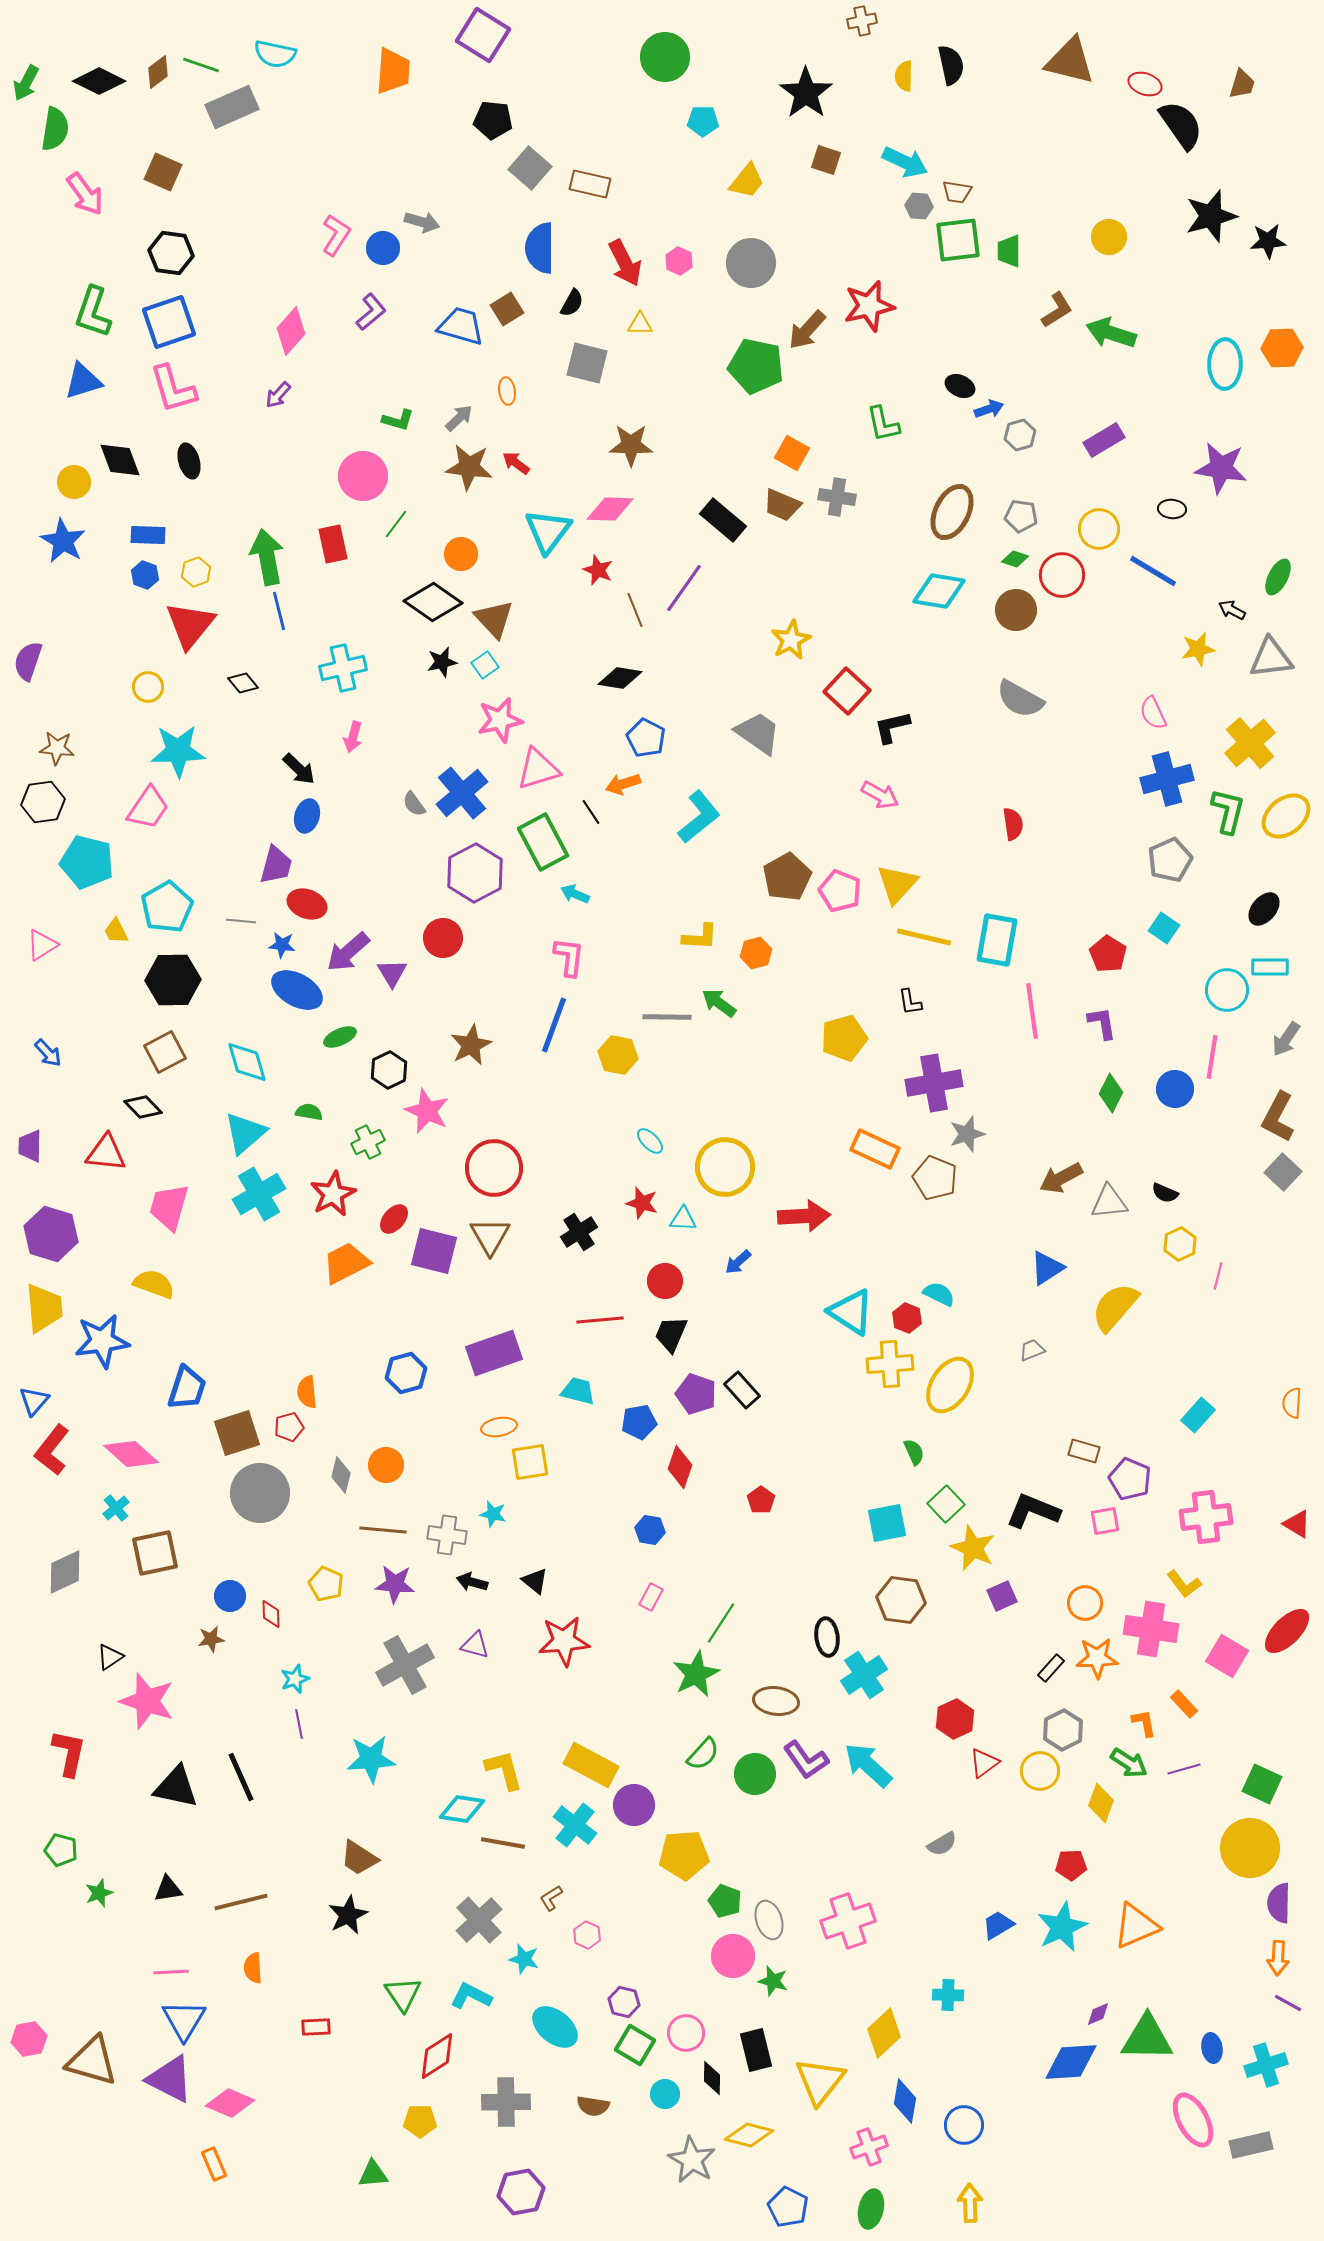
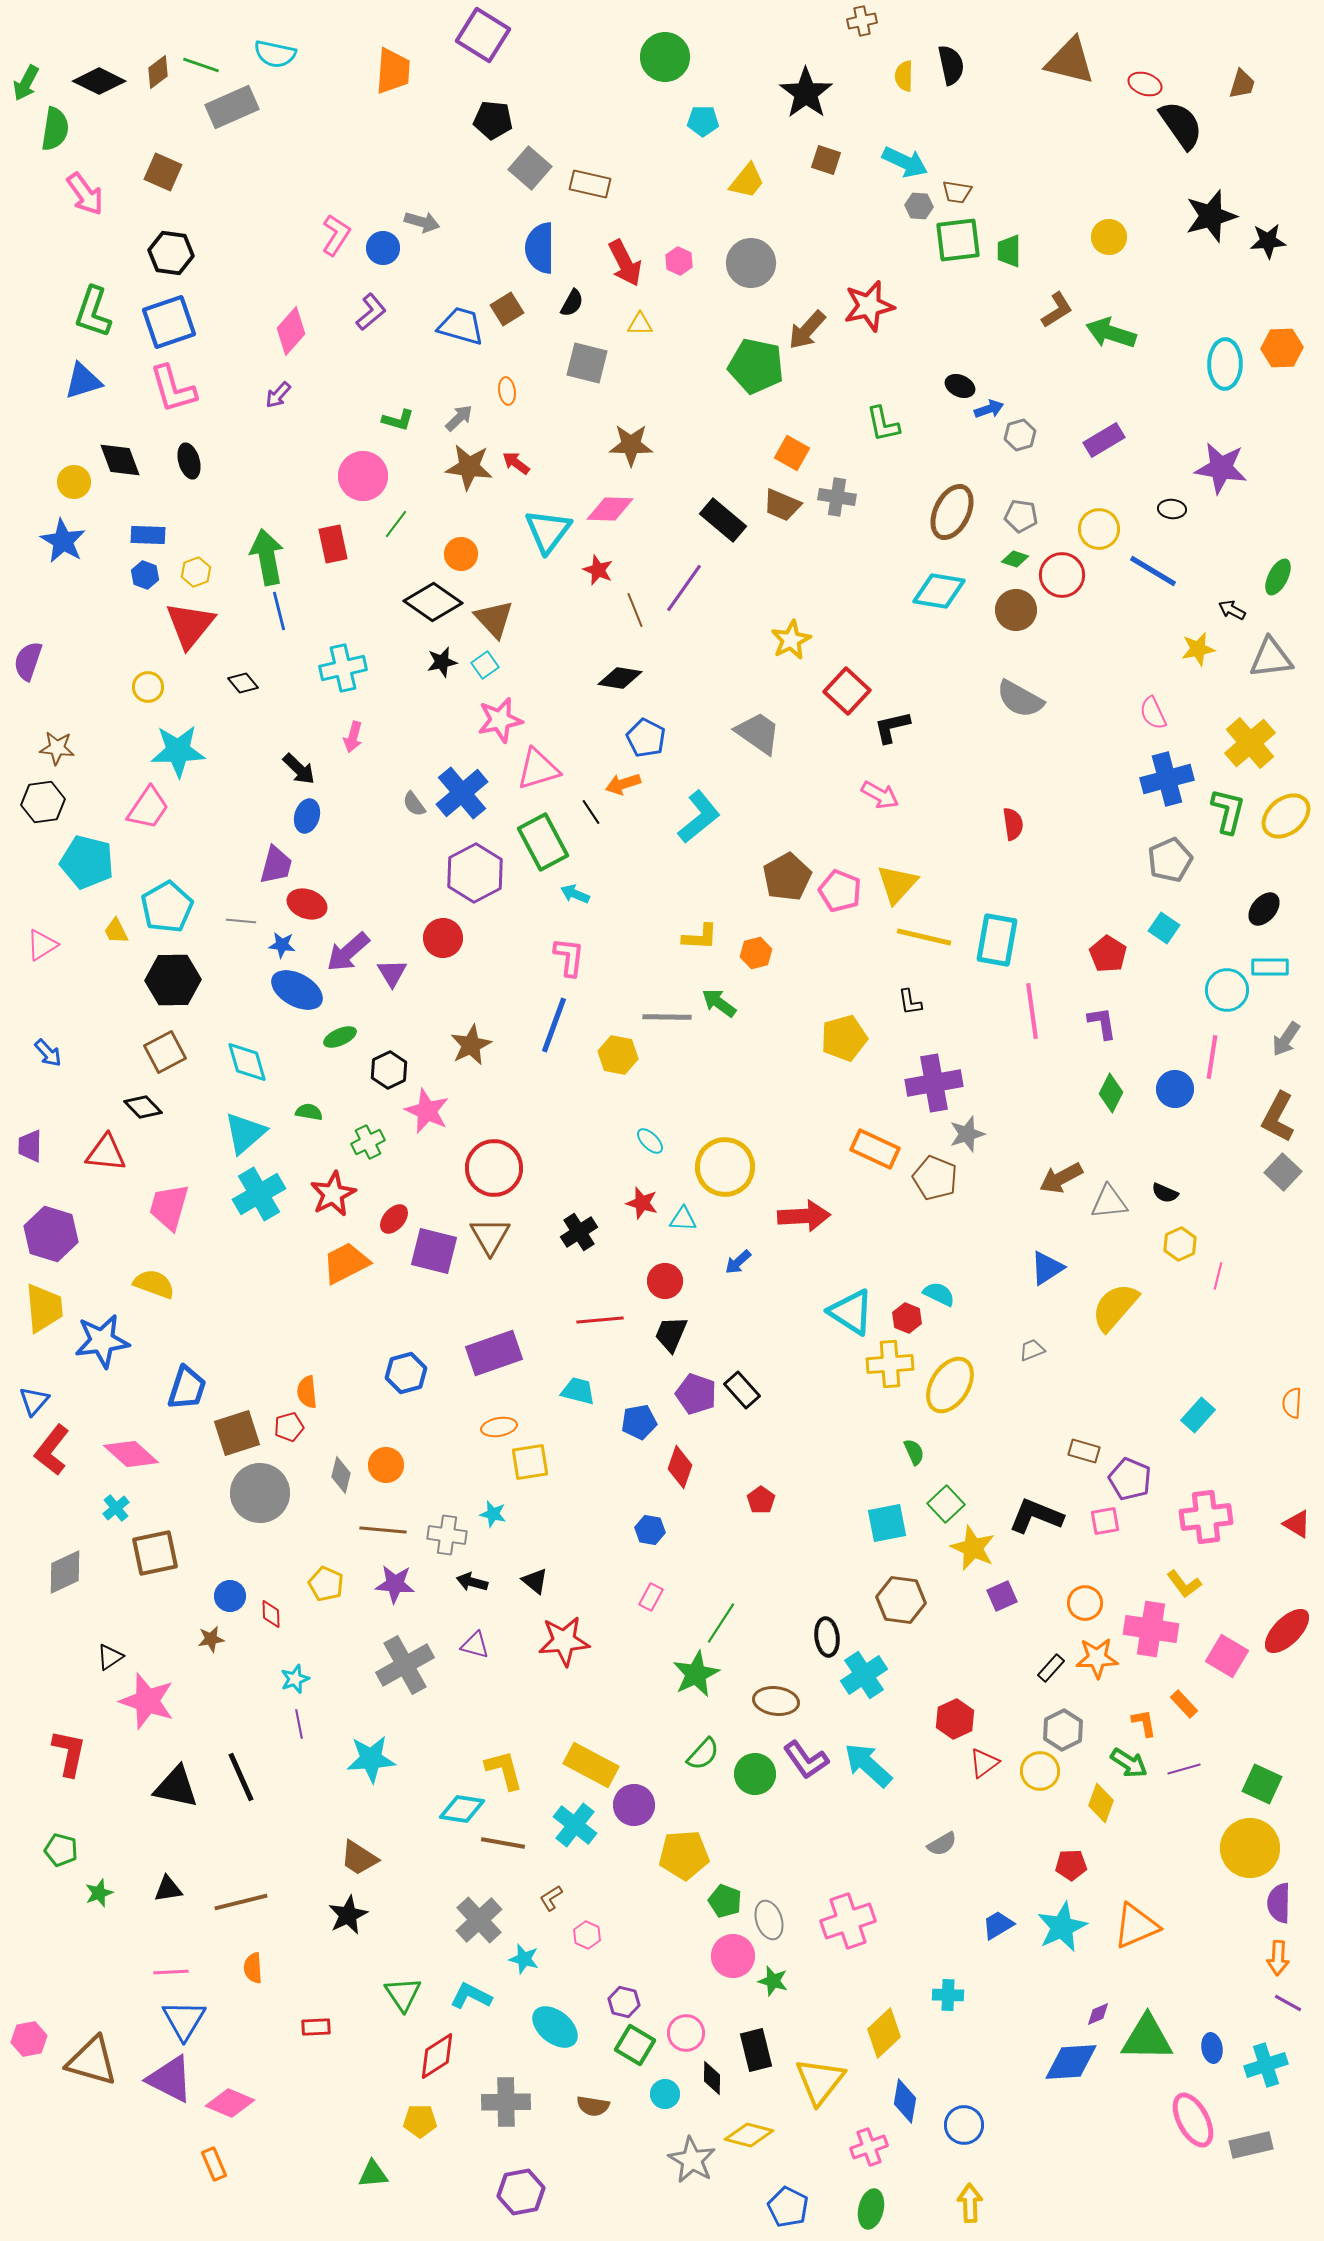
black L-shape at (1033, 1511): moved 3 px right, 5 px down
